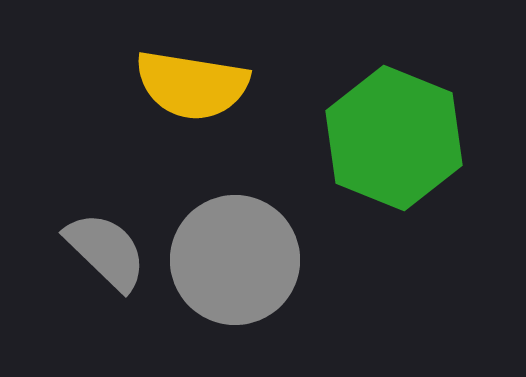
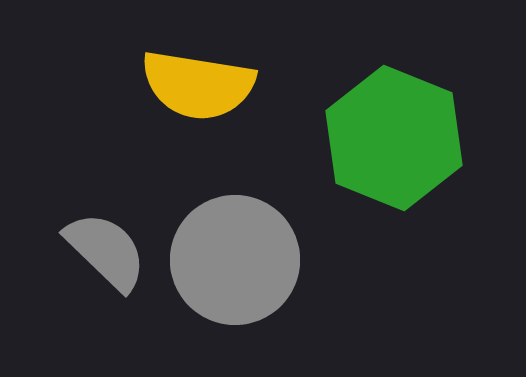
yellow semicircle: moved 6 px right
